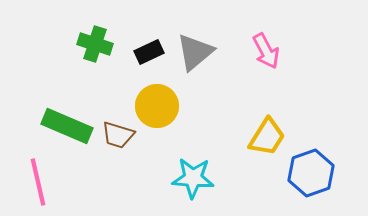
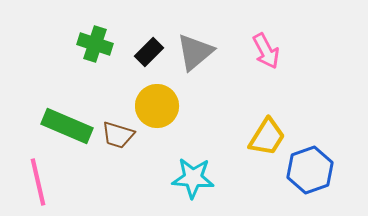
black rectangle: rotated 20 degrees counterclockwise
blue hexagon: moved 1 px left, 3 px up
